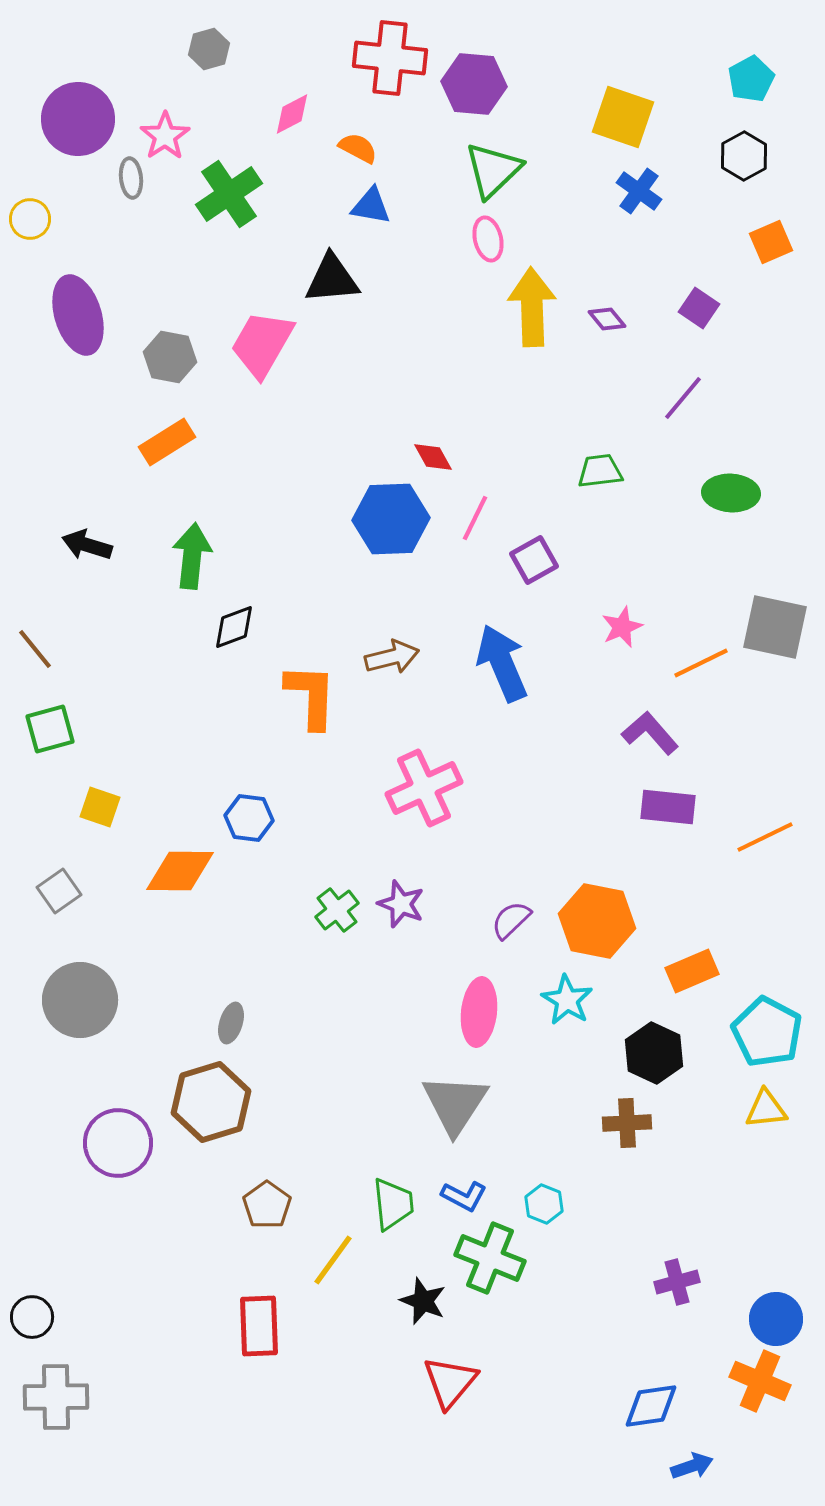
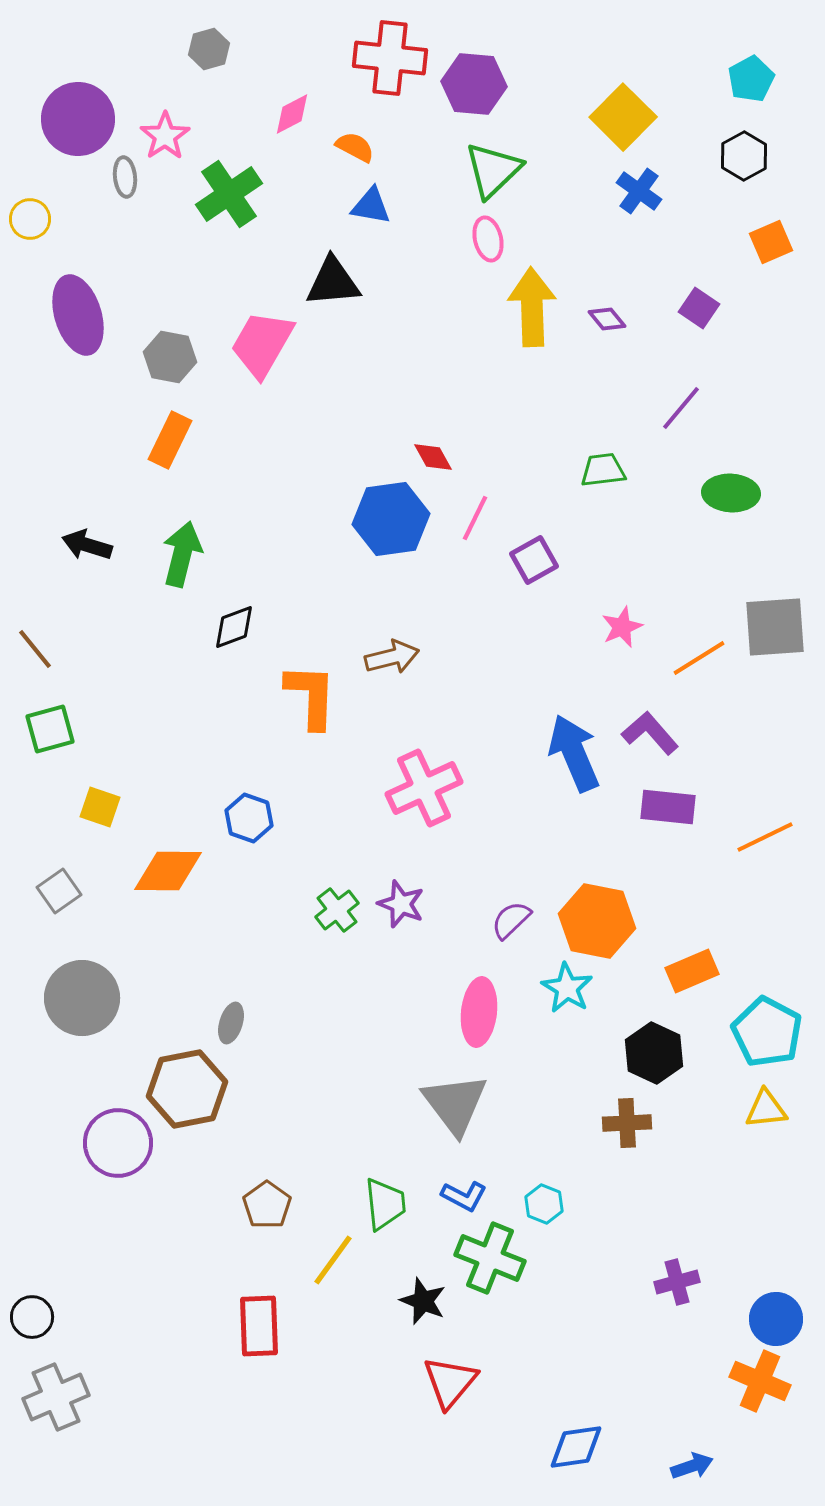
yellow square at (623, 117): rotated 26 degrees clockwise
orange semicircle at (358, 148): moved 3 px left, 1 px up
gray ellipse at (131, 178): moved 6 px left, 1 px up
black triangle at (332, 279): moved 1 px right, 3 px down
purple line at (683, 398): moved 2 px left, 10 px down
orange rectangle at (167, 442): moved 3 px right, 2 px up; rotated 32 degrees counterclockwise
green trapezoid at (600, 471): moved 3 px right, 1 px up
blue hexagon at (391, 519): rotated 6 degrees counterclockwise
green arrow at (192, 556): moved 10 px left, 2 px up; rotated 8 degrees clockwise
gray square at (775, 627): rotated 16 degrees counterclockwise
blue arrow at (502, 663): moved 72 px right, 90 px down
orange line at (701, 663): moved 2 px left, 5 px up; rotated 6 degrees counterclockwise
blue hexagon at (249, 818): rotated 12 degrees clockwise
orange diamond at (180, 871): moved 12 px left
gray circle at (80, 1000): moved 2 px right, 2 px up
cyan star at (567, 1000): moved 12 px up
brown hexagon at (211, 1102): moved 24 px left, 13 px up; rotated 6 degrees clockwise
gray triangle at (455, 1104): rotated 10 degrees counterclockwise
green trapezoid at (393, 1204): moved 8 px left
gray cross at (56, 1397): rotated 22 degrees counterclockwise
blue diamond at (651, 1406): moved 75 px left, 41 px down
